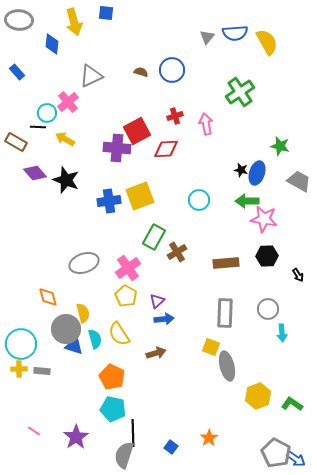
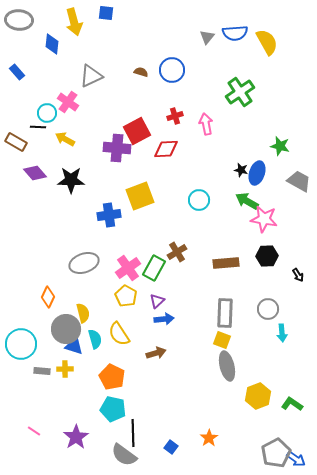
pink cross at (68, 102): rotated 15 degrees counterclockwise
black star at (66, 180): moved 5 px right; rotated 20 degrees counterclockwise
blue cross at (109, 201): moved 14 px down
green arrow at (247, 201): rotated 30 degrees clockwise
green rectangle at (154, 237): moved 31 px down
orange diamond at (48, 297): rotated 40 degrees clockwise
yellow square at (211, 347): moved 11 px right, 7 px up
yellow cross at (19, 369): moved 46 px right
gray pentagon at (276, 453): rotated 16 degrees clockwise
gray semicircle at (124, 455): rotated 72 degrees counterclockwise
